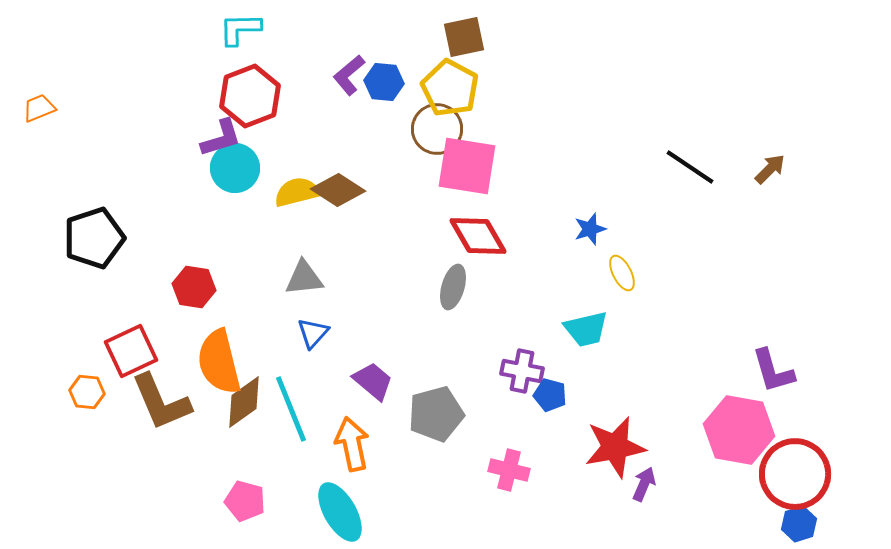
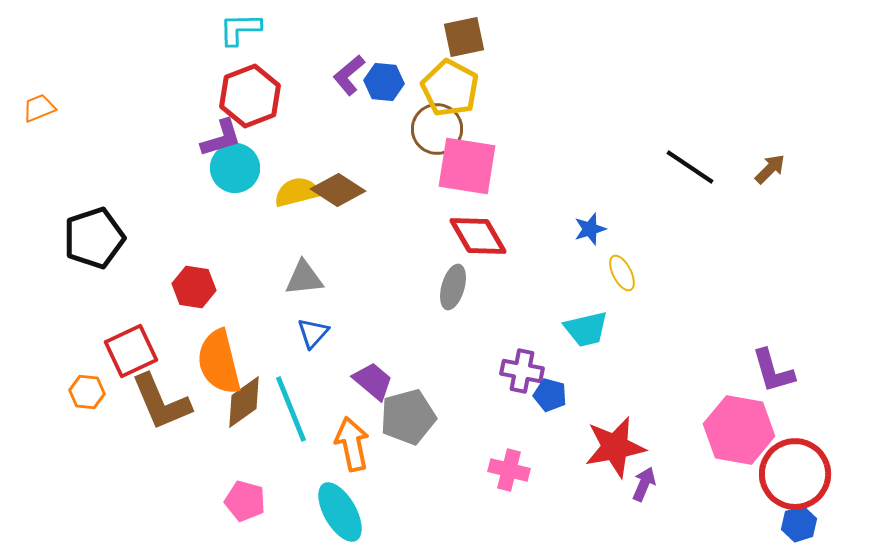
gray pentagon at (436, 414): moved 28 px left, 3 px down
